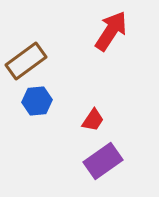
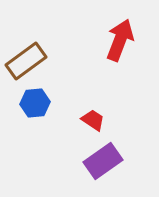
red arrow: moved 9 px right, 9 px down; rotated 12 degrees counterclockwise
blue hexagon: moved 2 px left, 2 px down
red trapezoid: rotated 90 degrees counterclockwise
